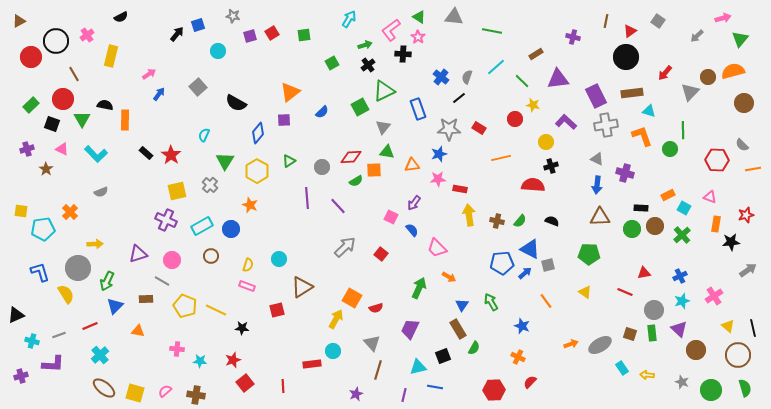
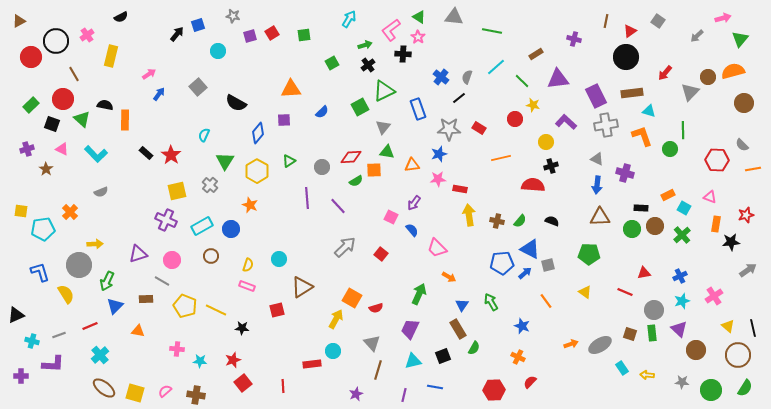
purple cross at (573, 37): moved 1 px right, 2 px down
orange triangle at (290, 92): moved 1 px right, 3 px up; rotated 35 degrees clockwise
green triangle at (82, 119): rotated 18 degrees counterclockwise
gray circle at (78, 268): moved 1 px right, 3 px up
green arrow at (419, 288): moved 6 px down
cyan triangle at (418, 367): moved 5 px left, 6 px up
purple cross at (21, 376): rotated 16 degrees clockwise
gray star at (682, 382): rotated 16 degrees counterclockwise
red square at (245, 383): moved 2 px left
green semicircle at (745, 388): rotated 48 degrees clockwise
